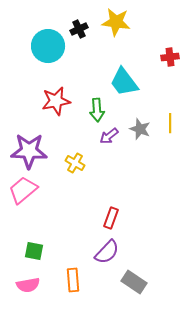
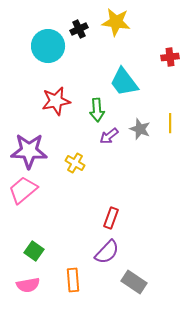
green square: rotated 24 degrees clockwise
